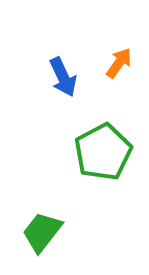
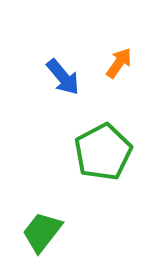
blue arrow: rotated 15 degrees counterclockwise
